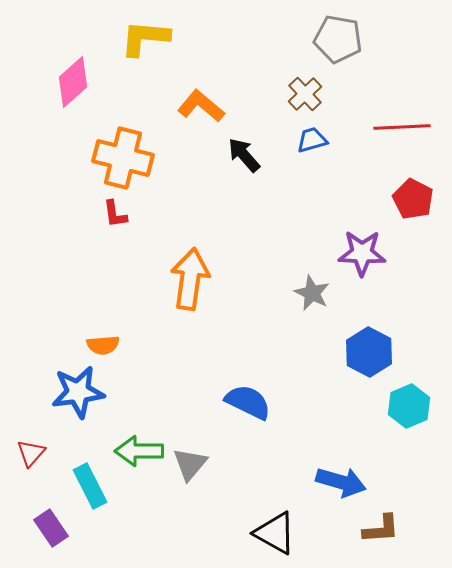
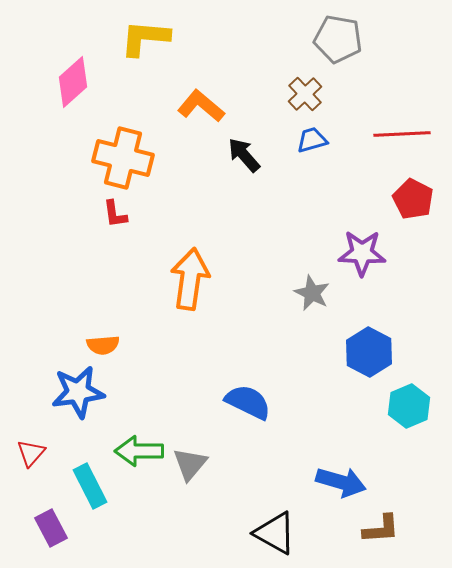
red line: moved 7 px down
purple rectangle: rotated 6 degrees clockwise
